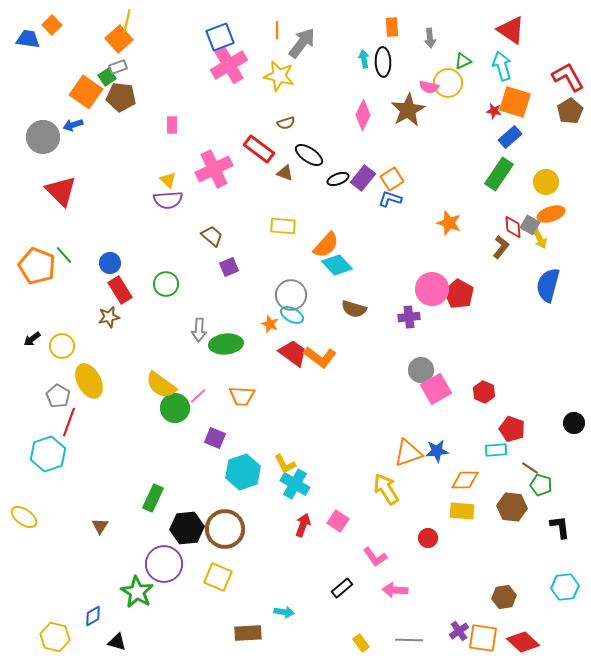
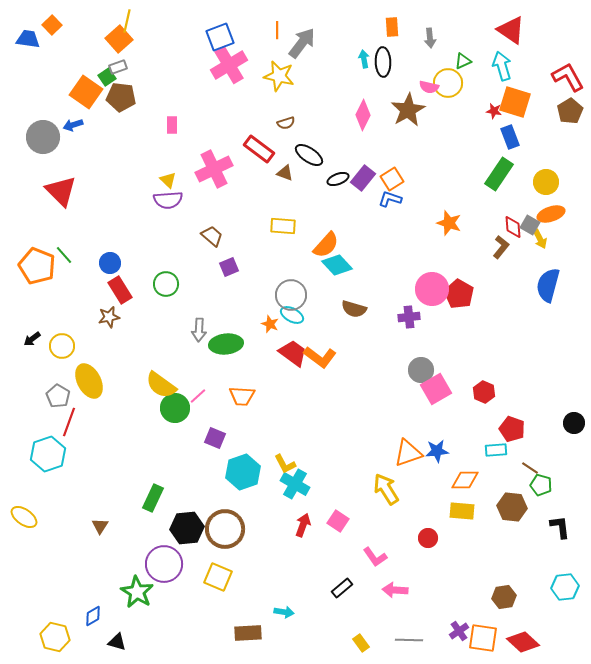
blue rectangle at (510, 137): rotated 70 degrees counterclockwise
